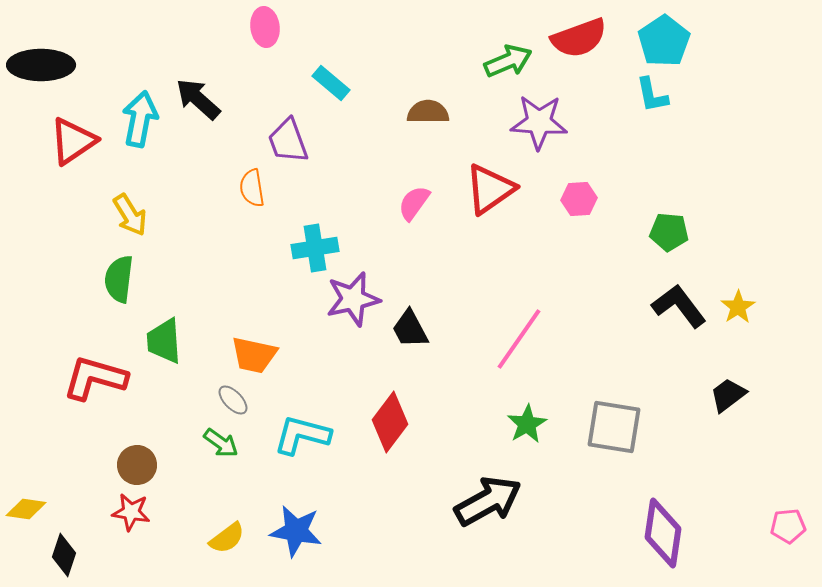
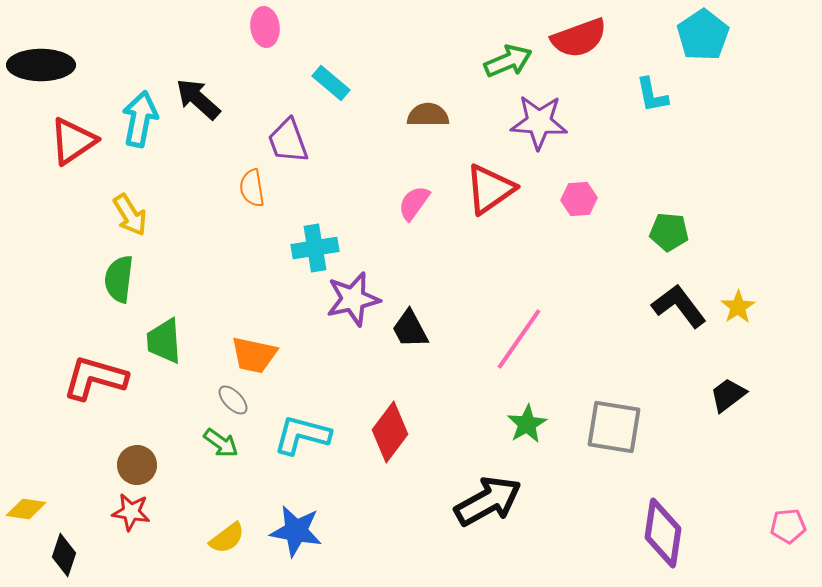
cyan pentagon at (664, 41): moved 39 px right, 6 px up
brown semicircle at (428, 112): moved 3 px down
red diamond at (390, 422): moved 10 px down
